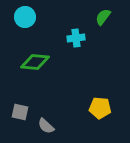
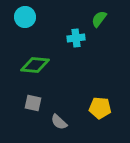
green semicircle: moved 4 px left, 2 px down
green diamond: moved 3 px down
gray square: moved 13 px right, 9 px up
gray semicircle: moved 13 px right, 4 px up
